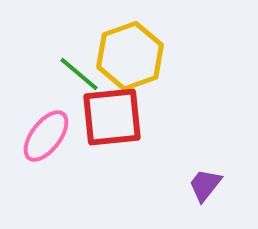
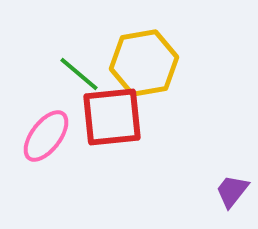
yellow hexagon: moved 14 px right, 7 px down; rotated 10 degrees clockwise
purple trapezoid: moved 27 px right, 6 px down
